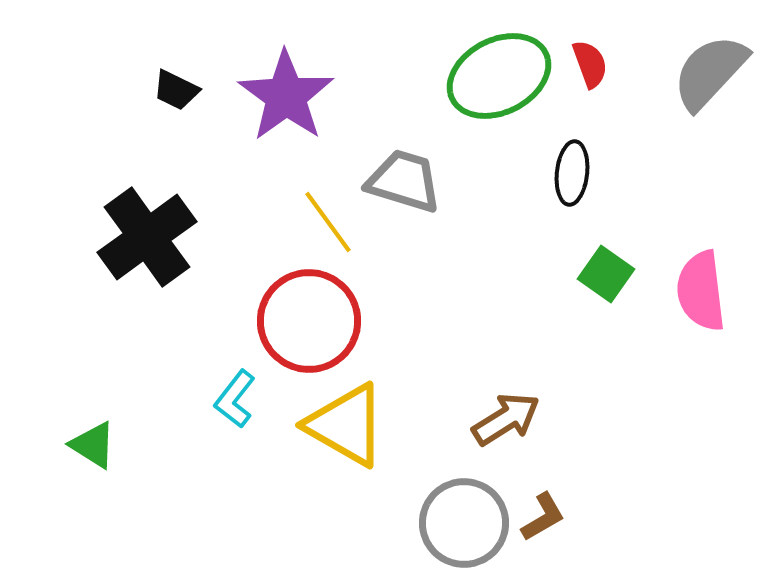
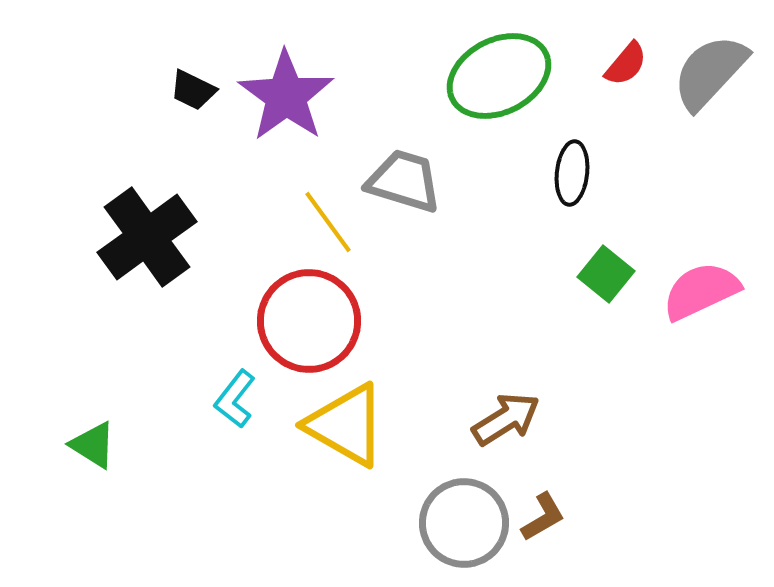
red semicircle: moved 36 px right; rotated 60 degrees clockwise
black trapezoid: moved 17 px right
green square: rotated 4 degrees clockwise
pink semicircle: rotated 72 degrees clockwise
